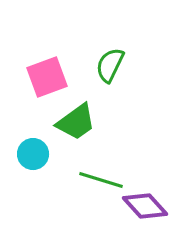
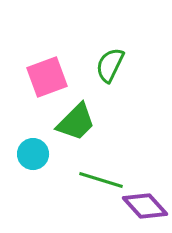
green trapezoid: rotated 9 degrees counterclockwise
